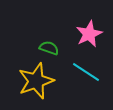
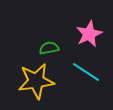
green semicircle: rotated 30 degrees counterclockwise
yellow star: rotated 12 degrees clockwise
